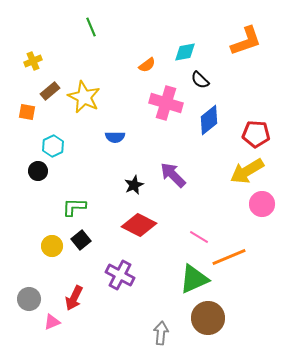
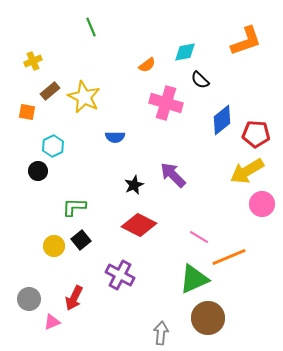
blue diamond: moved 13 px right
yellow circle: moved 2 px right
